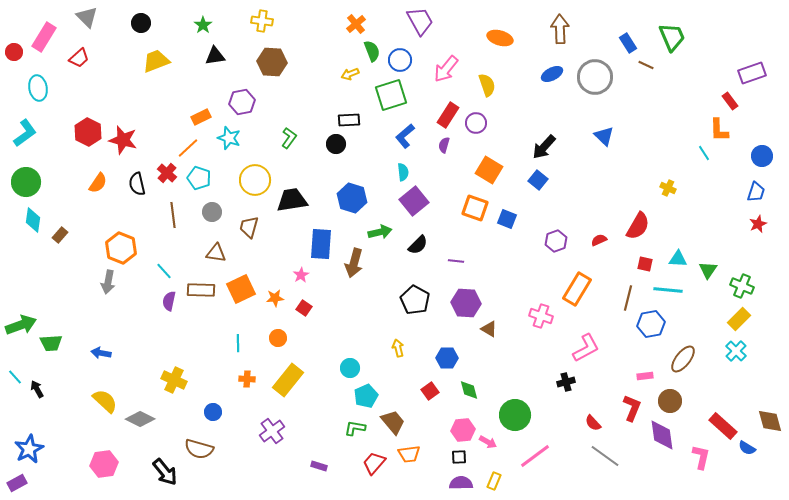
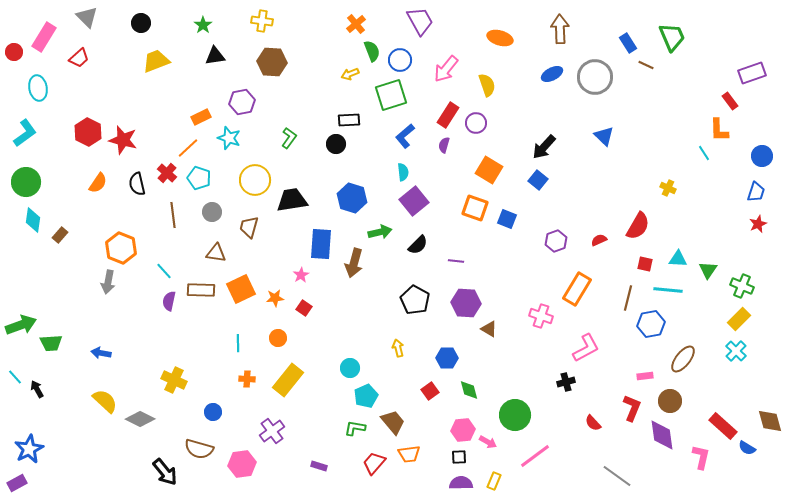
gray line at (605, 456): moved 12 px right, 20 px down
pink hexagon at (104, 464): moved 138 px right
